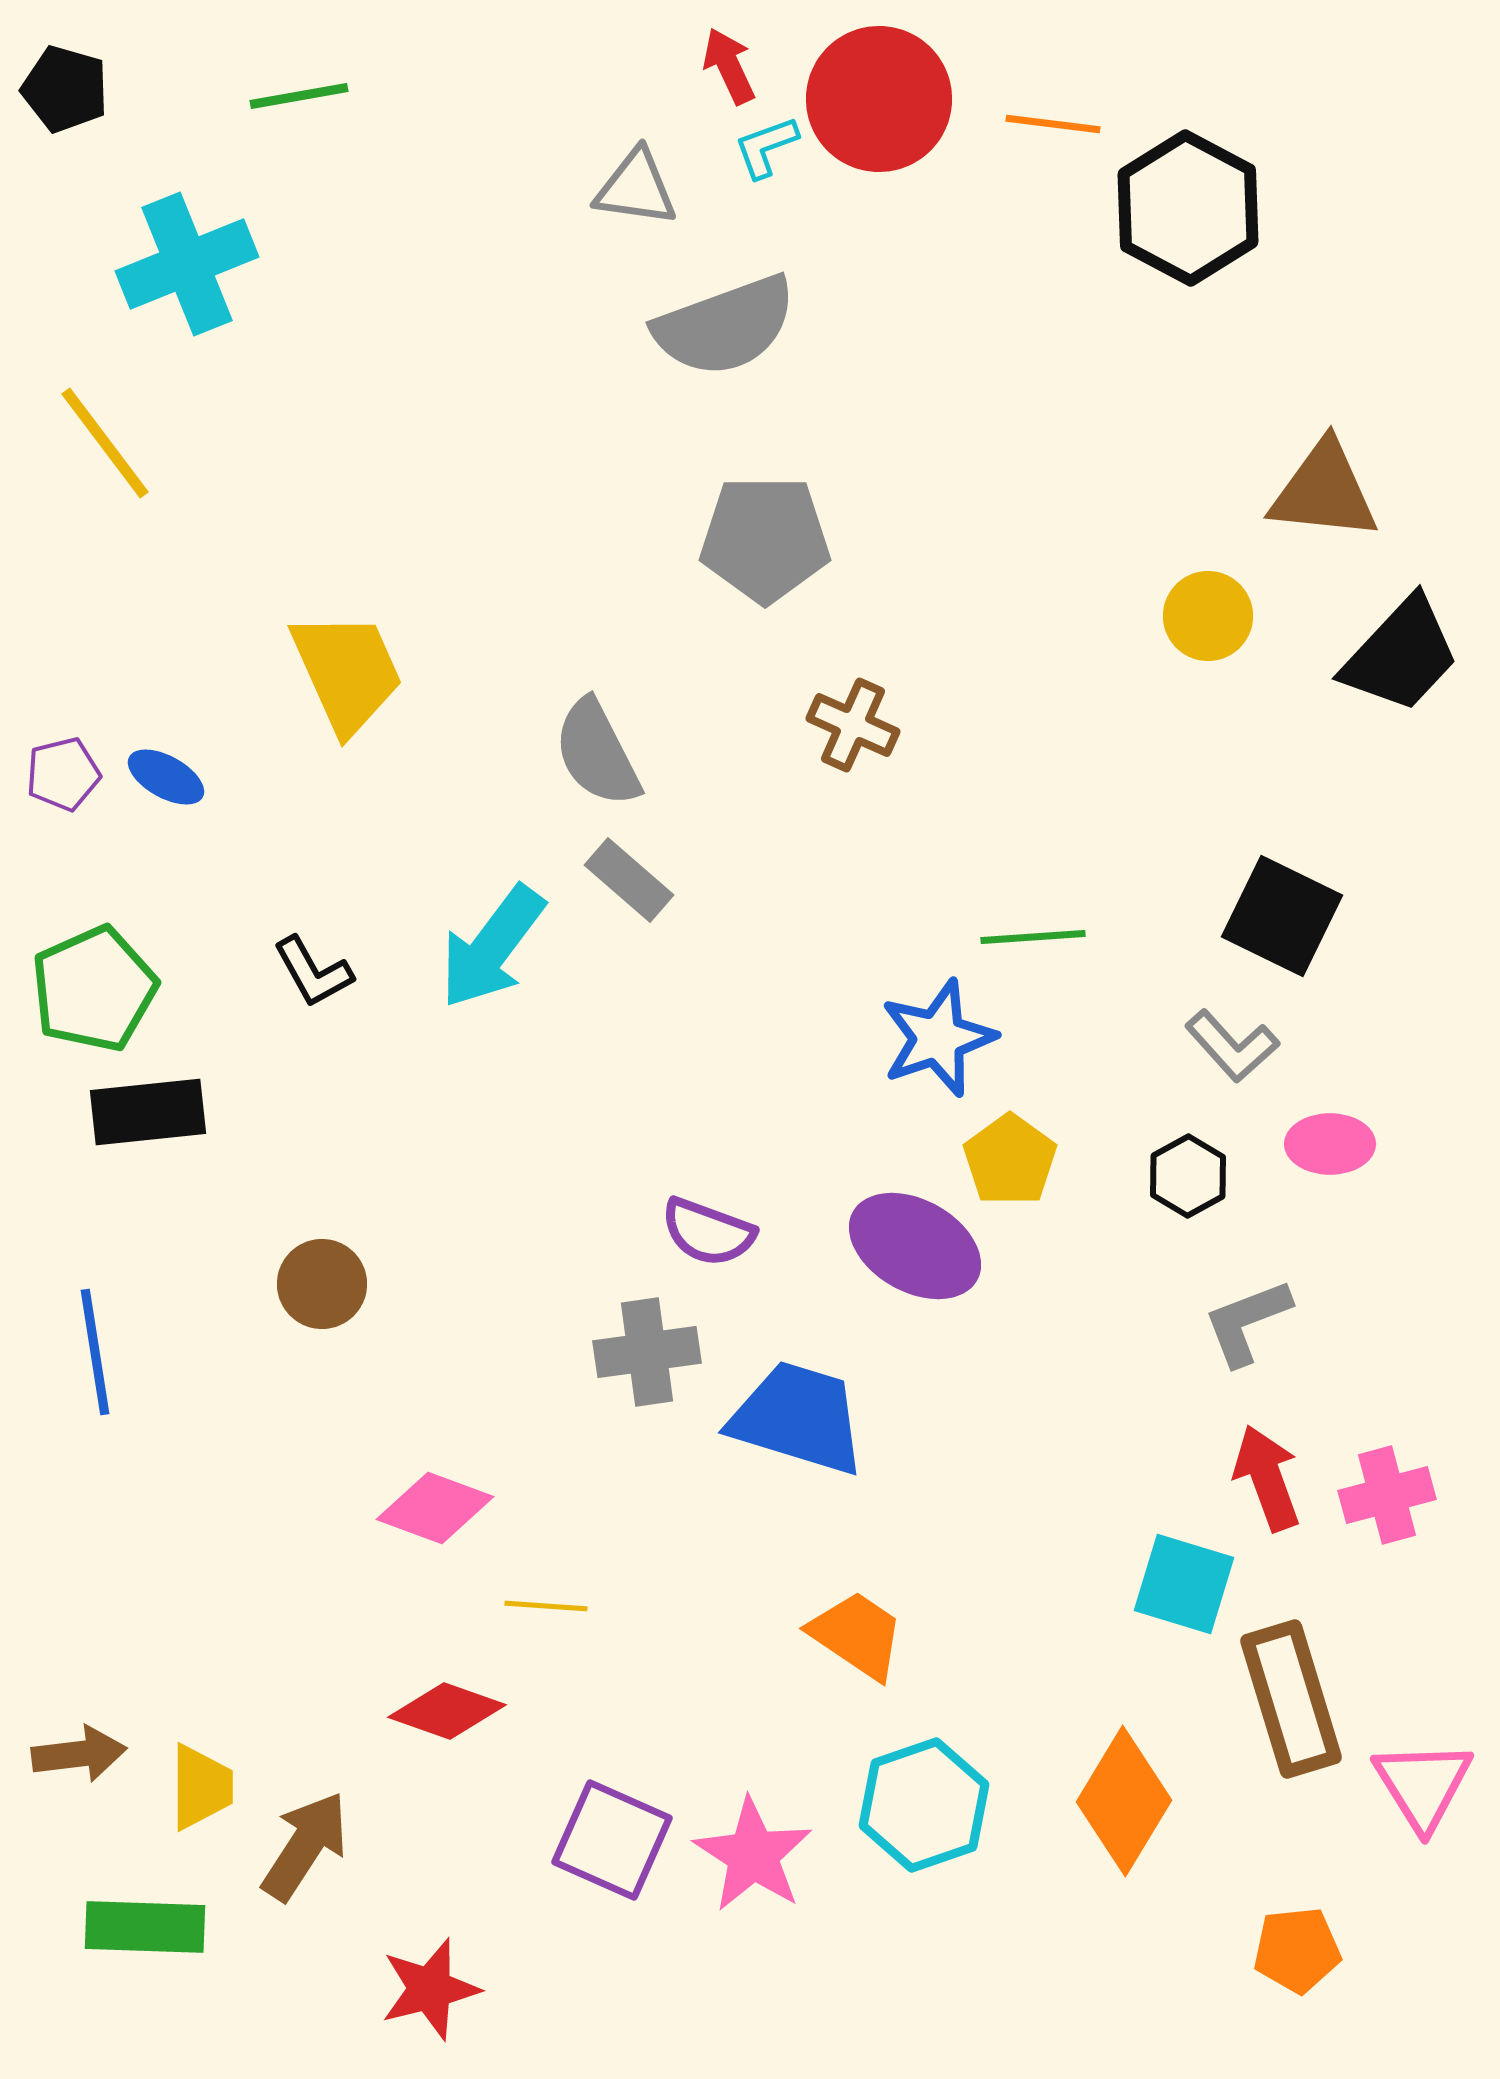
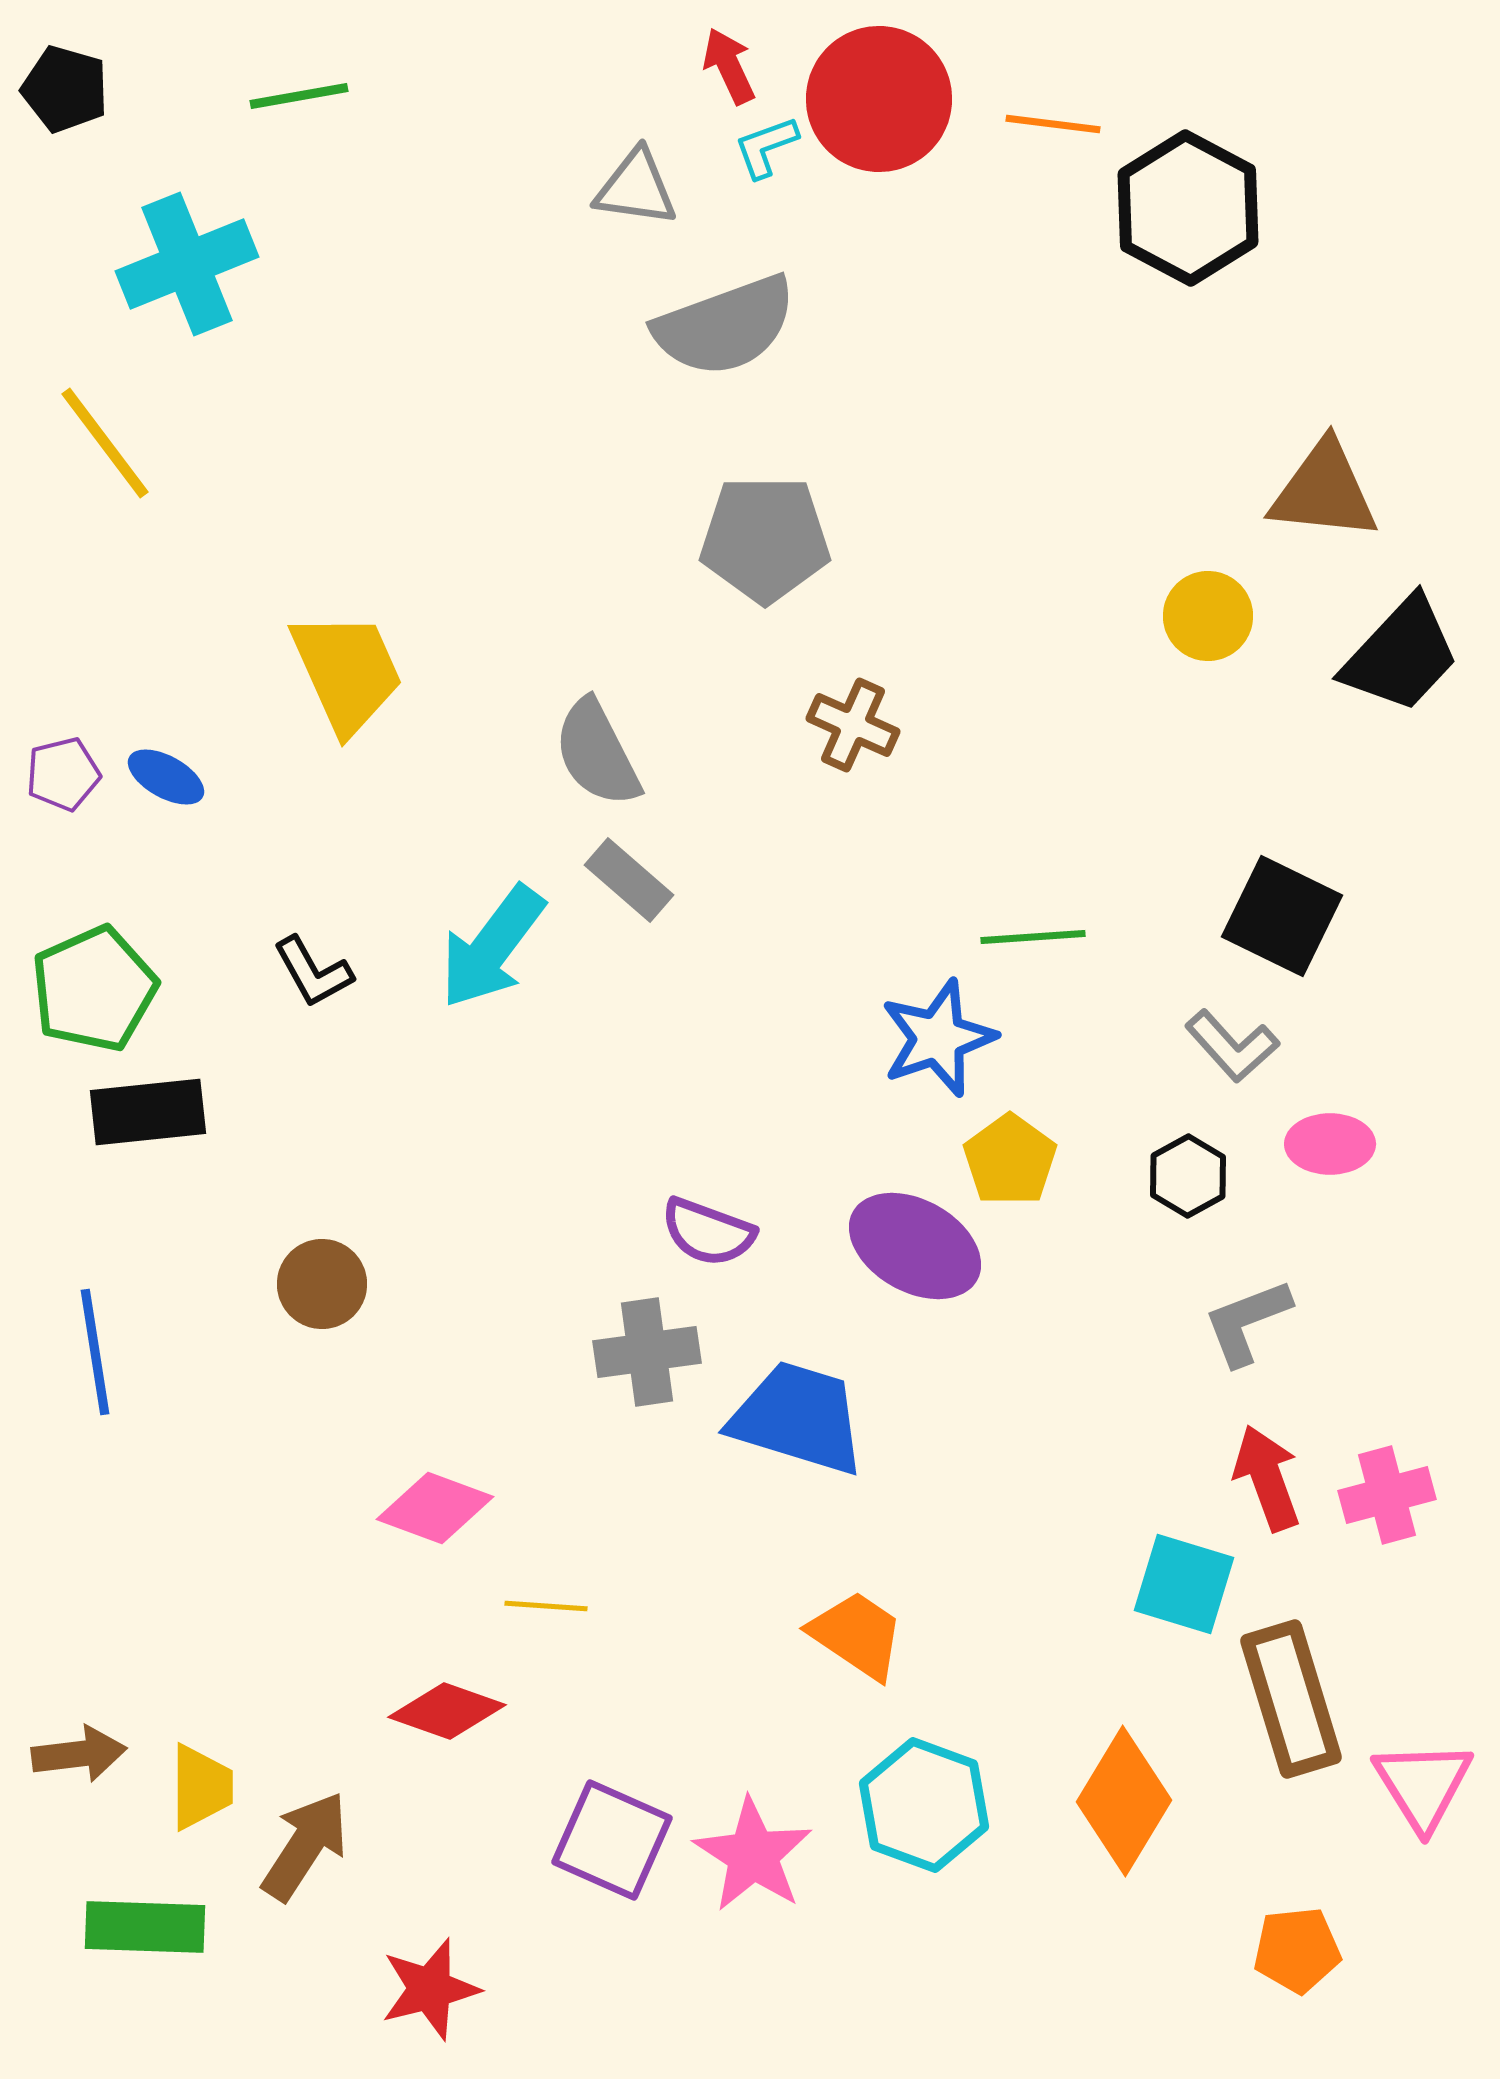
cyan hexagon at (924, 1805): rotated 21 degrees counterclockwise
